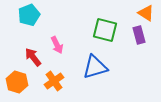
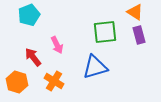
orange triangle: moved 11 px left, 1 px up
green square: moved 2 px down; rotated 20 degrees counterclockwise
orange cross: rotated 24 degrees counterclockwise
